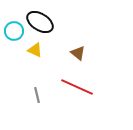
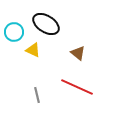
black ellipse: moved 6 px right, 2 px down
cyan circle: moved 1 px down
yellow triangle: moved 2 px left
